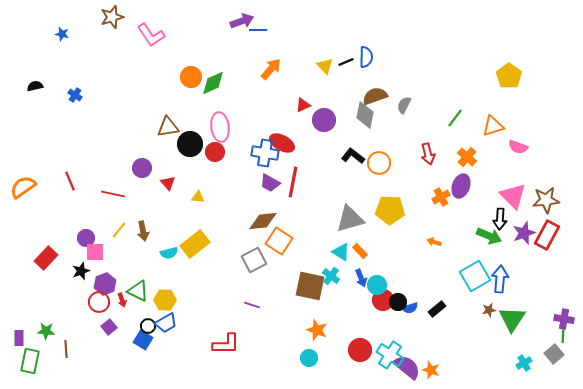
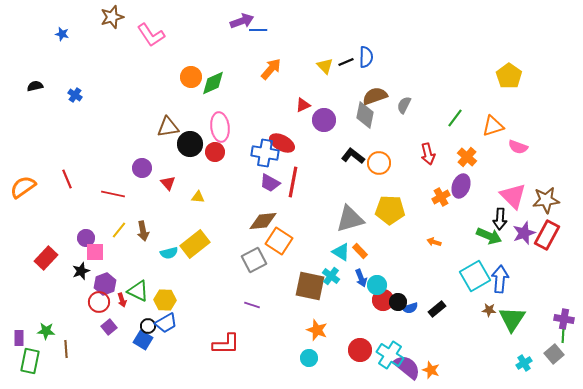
red line at (70, 181): moved 3 px left, 2 px up
brown star at (489, 310): rotated 16 degrees clockwise
